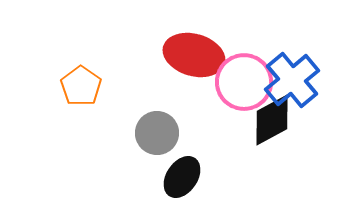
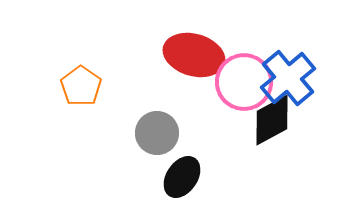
blue cross: moved 4 px left, 2 px up
